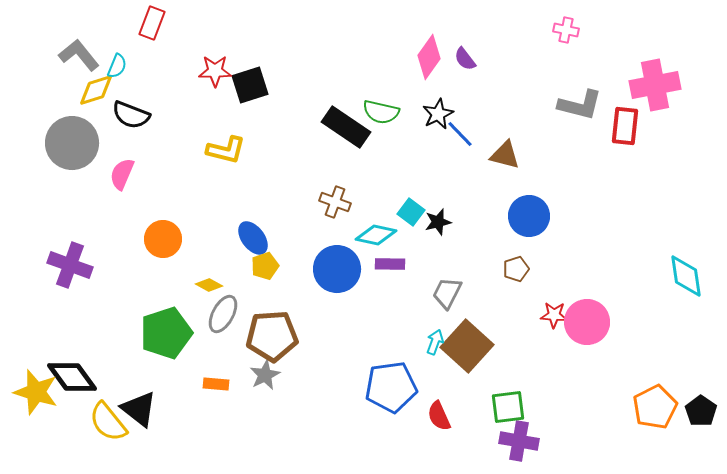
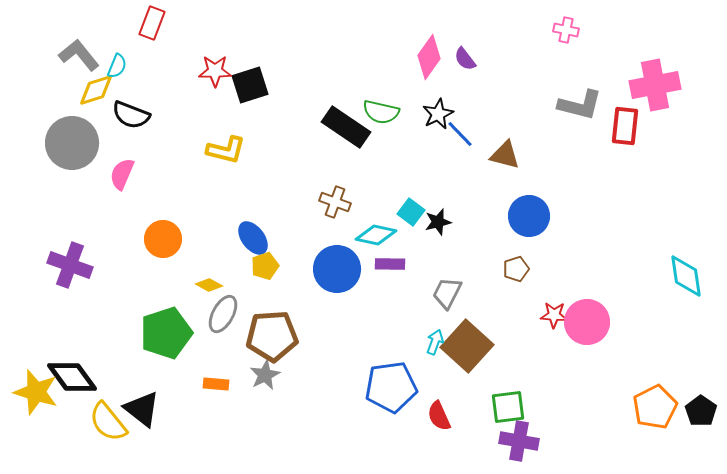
black triangle at (139, 409): moved 3 px right
